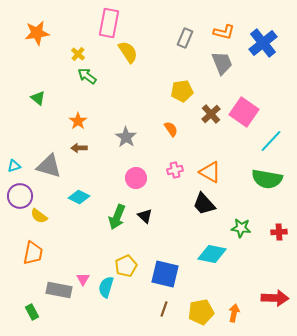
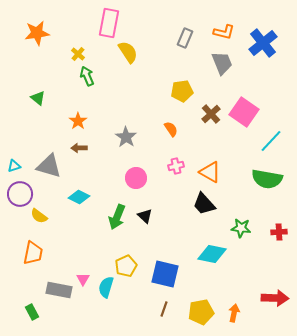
green arrow at (87, 76): rotated 30 degrees clockwise
pink cross at (175, 170): moved 1 px right, 4 px up
purple circle at (20, 196): moved 2 px up
